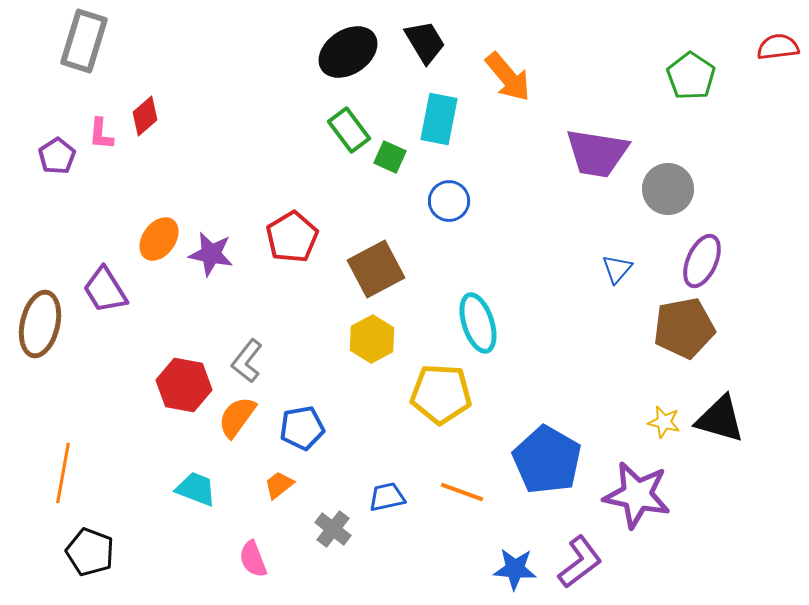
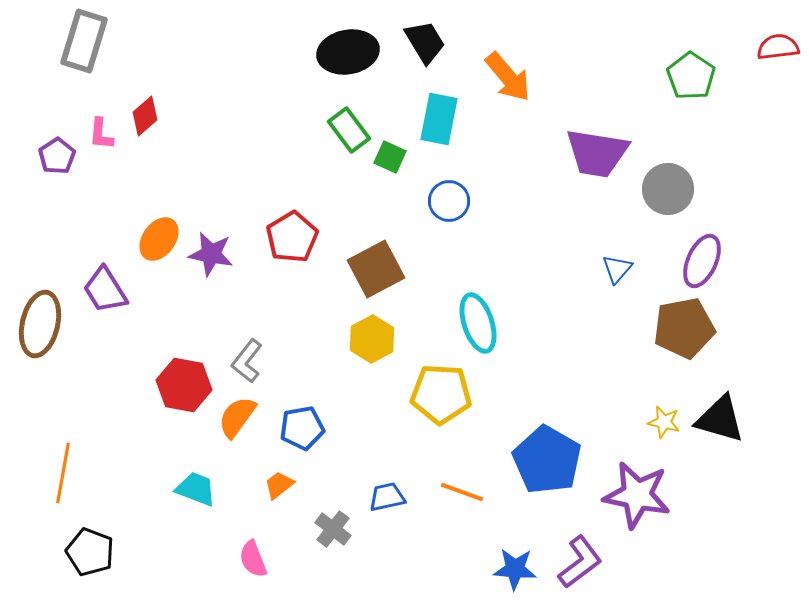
black ellipse at (348, 52): rotated 24 degrees clockwise
